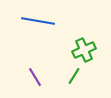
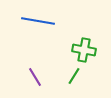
green cross: rotated 35 degrees clockwise
